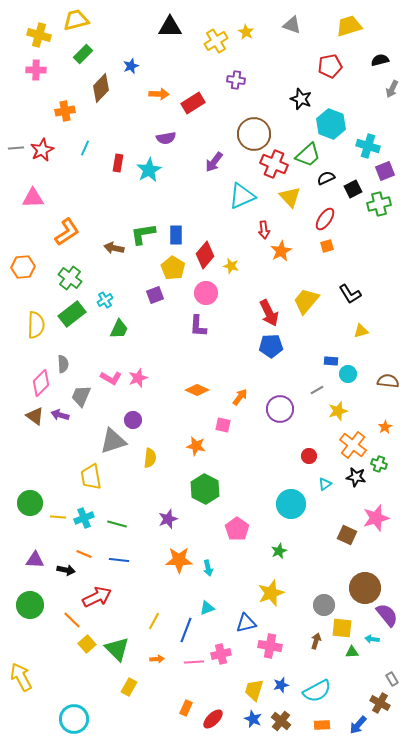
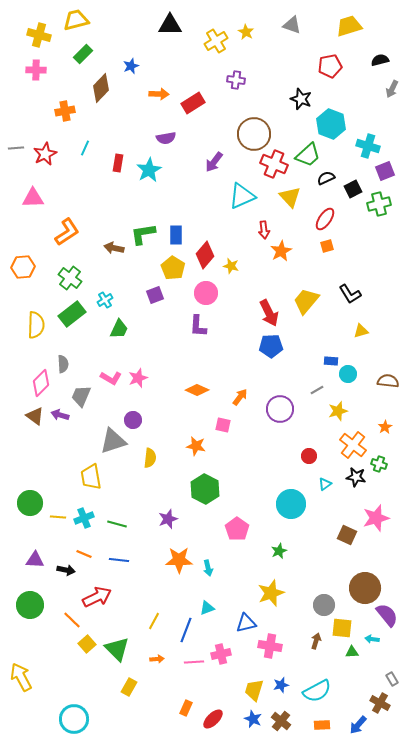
black triangle at (170, 27): moved 2 px up
red star at (42, 150): moved 3 px right, 4 px down
